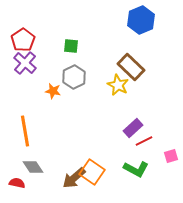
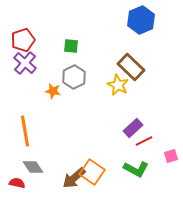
red pentagon: rotated 15 degrees clockwise
